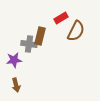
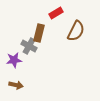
red rectangle: moved 5 px left, 5 px up
brown rectangle: moved 1 px left, 3 px up
gray cross: moved 2 px down; rotated 21 degrees clockwise
brown arrow: rotated 64 degrees counterclockwise
